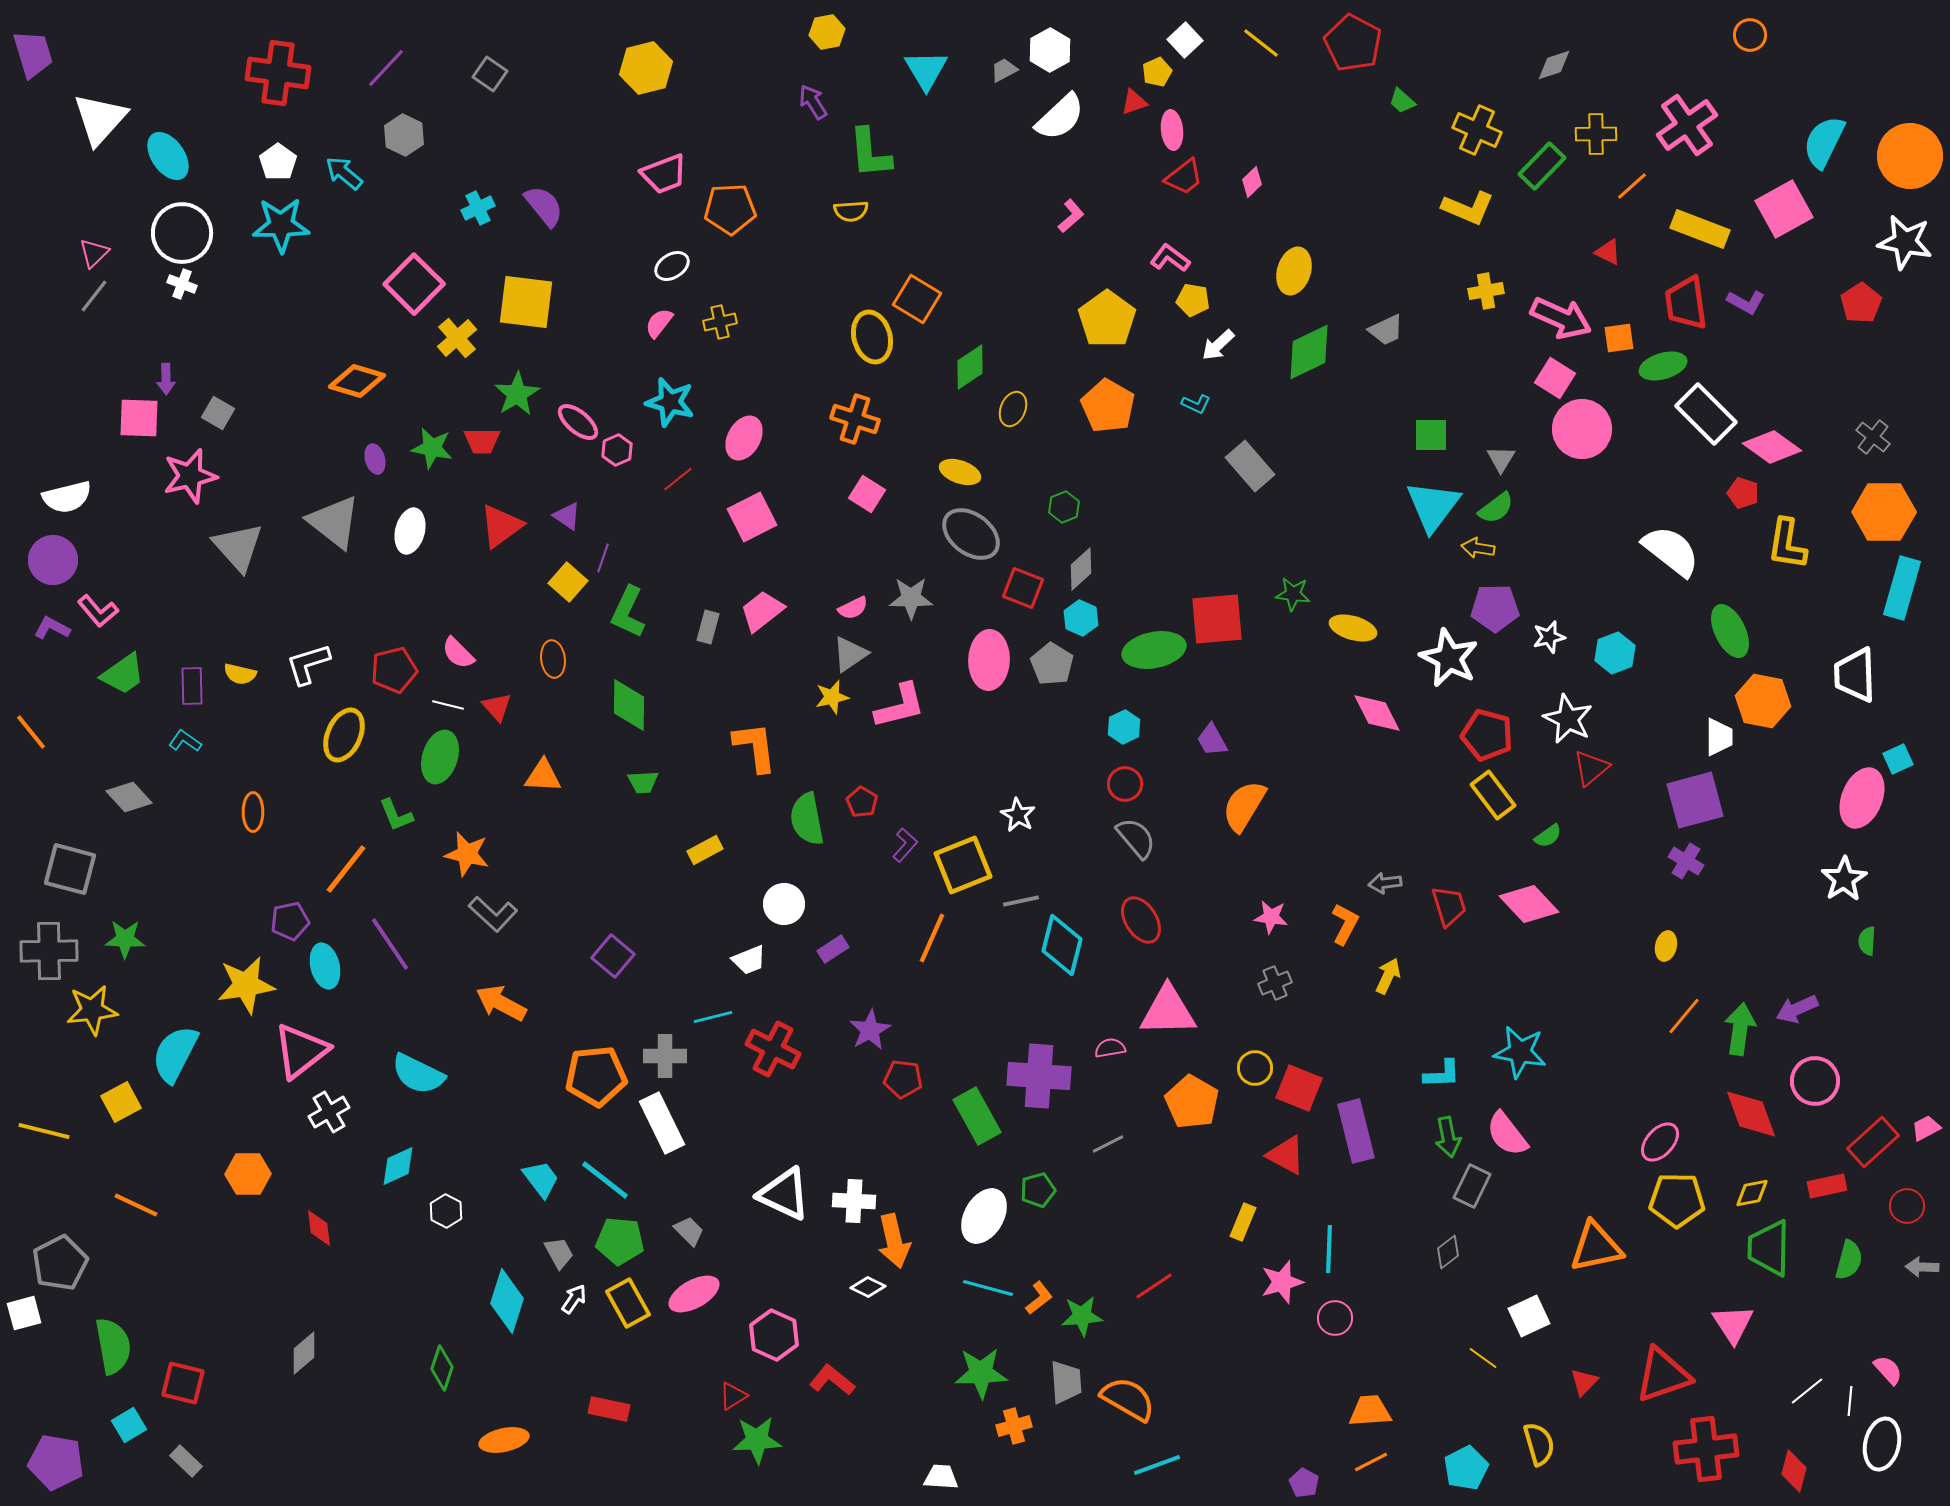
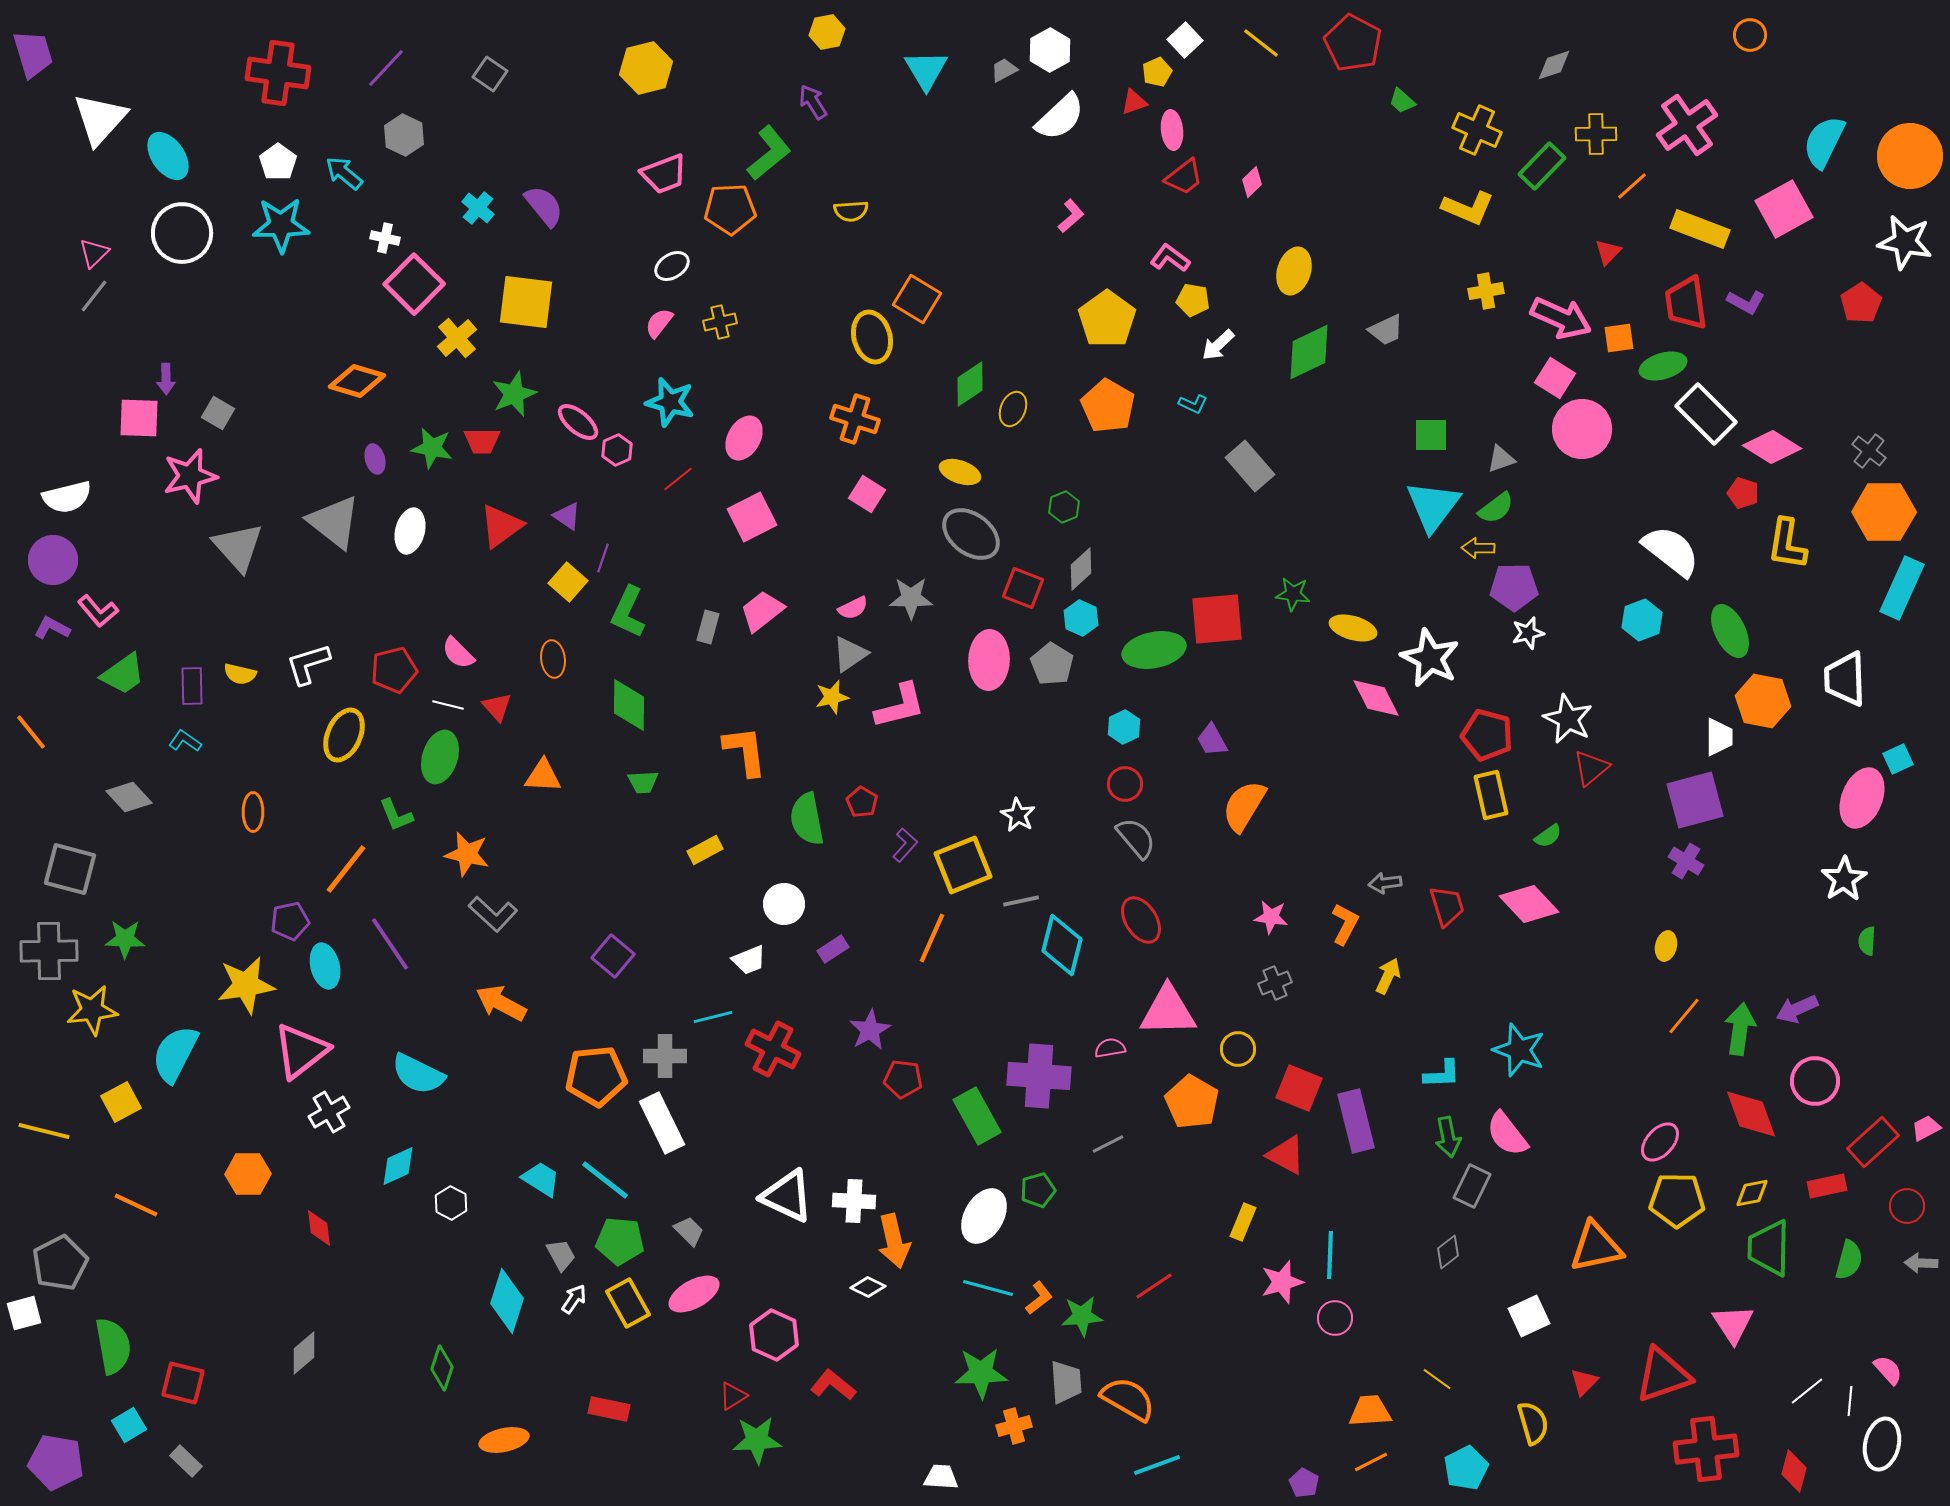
green L-shape at (870, 153): moved 101 px left; rotated 124 degrees counterclockwise
cyan cross at (478, 208): rotated 24 degrees counterclockwise
red triangle at (1608, 252): rotated 48 degrees clockwise
white cross at (182, 284): moved 203 px right, 46 px up; rotated 8 degrees counterclockwise
green diamond at (970, 367): moved 17 px down
green star at (517, 394): moved 3 px left; rotated 9 degrees clockwise
cyan L-shape at (1196, 404): moved 3 px left
gray cross at (1873, 437): moved 4 px left, 14 px down
pink diamond at (1772, 447): rotated 4 degrees counterclockwise
gray triangle at (1501, 459): rotated 40 degrees clockwise
yellow arrow at (1478, 548): rotated 8 degrees counterclockwise
cyan rectangle at (1902, 588): rotated 8 degrees clockwise
purple pentagon at (1495, 608): moved 19 px right, 21 px up
white star at (1549, 637): moved 21 px left, 4 px up
cyan hexagon at (1615, 653): moved 27 px right, 33 px up
white star at (1449, 658): moved 19 px left
white trapezoid at (1855, 675): moved 10 px left, 4 px down
pink diamond at (1377, 713): moved 1 px left, 15 px up
orange L-shape at (755, 747): moved 10 px left, 4 px down
yellow rectangle at (1493, 795): moved 2 px left; rotated 24 degrees clockwise
red trapezoid at (1449, 906): moved 2 px left
cyan star at (1520, 1052): moved 1 px left, 2 px up; rotated 10 degrees clockwise
yellow circle at (1255, 1068): moved 17 px left, 19 px up
purple rectangle at (1356, 1131): moved 10 px up
cyan trapezoid at (541, 1179): rotated 21 degrees counterclockwise
white triangle at (784, 1194): moved 3 px right, 2 px down
white hexagon at (446, 1211): moved 5 px right, 8 px up
cyan line at (1329, 1249): moved 1 px right, 6 px down
gray trapezoid at (559, 1253): moved 2 px right, 2 px down
gray arrow at (1922, 1267): moved 1 px left, 4 px up
yellow line at (1483, 1358): moved 46 px left, 21 px down
red L-shape at (832, 1380): moved 1 px right, 5 px down
yellow semicircle at (1539, 1444): moved 6 px left, 21 px up
